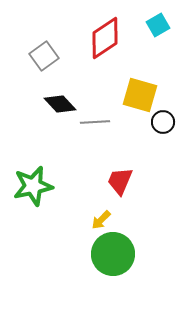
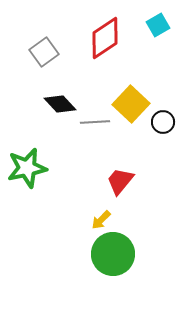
gray square: moved 4 px up
yellow square: moved 9 px left, 9 px down; rotated 27 degrees clockwise
red trapezoid: rotated 16 degrees clockwise
green star: moved 6 px left, 18 px up
